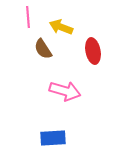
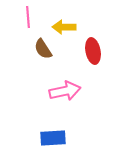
yellow arrow: moved 3 px right; rotated 20 degrees counterclockwise
pink arrow: rotated 28 degrees counterclockwise
